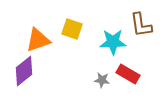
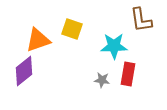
brown L-shape: moved 5 px up
cyan star: moved 1 px right, 4 px down
red rectangle: rotated 70 degrees clockwise
